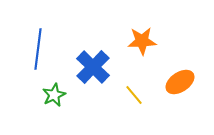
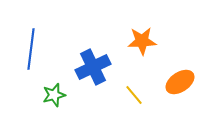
blue line: moved 7 px left
blue cross: rotated 20 degrees clockwise
green star: rotated 10 degrees clockwise
